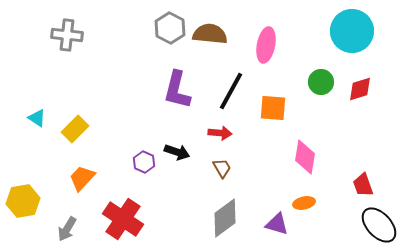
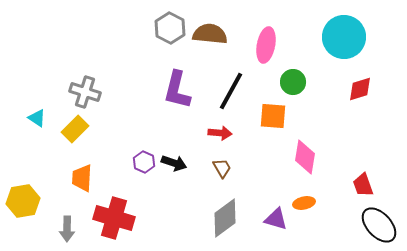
cyan circle: moved 8 px left, 6 px down
gray cross: moved 18 px right, 57 px down; rotated 12 degrees clockwise
green circle: moved 28 px left
orange square: moved 8 px down
black arrow: moved 3 px left, 11 px down
orange trapezoid: rotated 40 degrees counterclockwise
red cross: moved 9 px left, 1 px up; rotated 18 degrees counterclockwise
purple triangle: moved 1 px left, 5 px up
gray arrow: rotated 30 degrees counterclockwise
